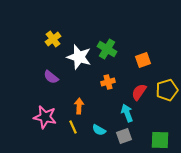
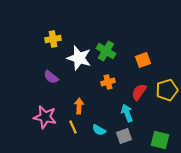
yellow cross: rotated 28 degrees clockwise
green cross: moved 1 px left, 2 px down
white star: moved 1 px down
green square: rotated 12 degrees clockwise
